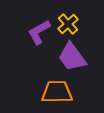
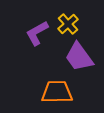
purple L-shape: moved 2 px left, 1 px down
purple trapezoid: moved 7 px right
